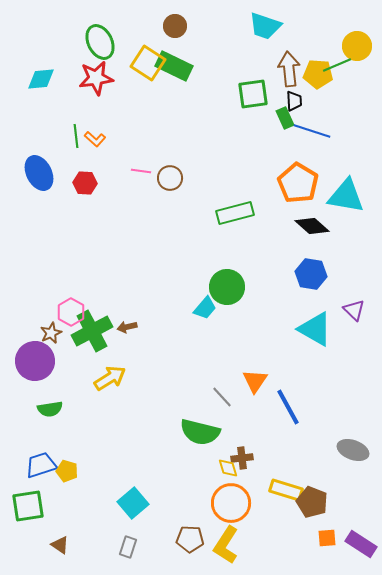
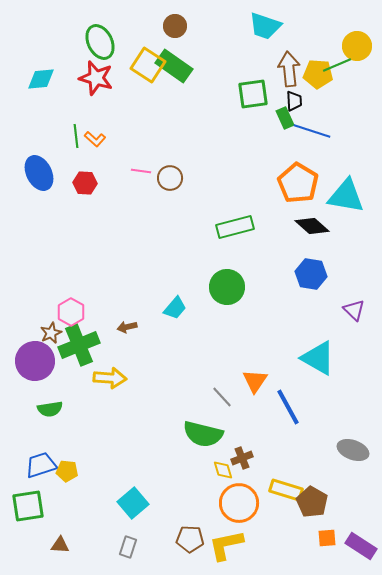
yellow square at (148, 63): moved 2 px down
green rectangle at (174, 66): rotated 9 degrees clockwise
red star at (96, 78): rotated 24 degrees clockwise
green rectangle at (235, 213): moved 14 px down
cyan trapezoid at (205, 308): moved 30 px left
cyan triangle at (315, 329): moved 3 px right, 29 px down
green cross at (92, 331): moved 13 px left, 14 px down; rotated 6 degrees clockwise
yellow arrow at (110, 378): rotated 36 degrees clockwise
green semicircle at (200, 432): moved 3 px right, 2 px down
brown cross at (242, 458): rotated 15 degrees counterclockwise
yellow diamond at (228, 468): moved 5 px left, 2 px down
yellow pentagon at (67, 471): rotated 10 degrees counterclockwise
brown pentagon at (312, 502): rotated 8 degrees clockwise
orange circle at (231, 503): moved 8 px right
purple rectangle at (361, 544): moved 2 px down
brown triangle at (60, 545): rotated 30 degrees counterclockwise
yellow L-shape at (226, 545): rotated 45 degrees clockwise
